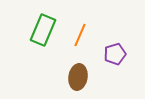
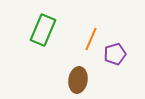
orange line: moved 11 px right, 4 px down
brown ellipse: moved 3 px down
